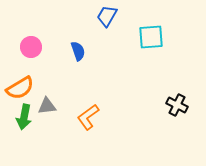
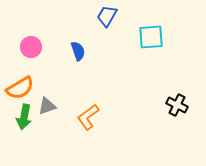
gray triangle: rotated 12 degrees counterclockwise
